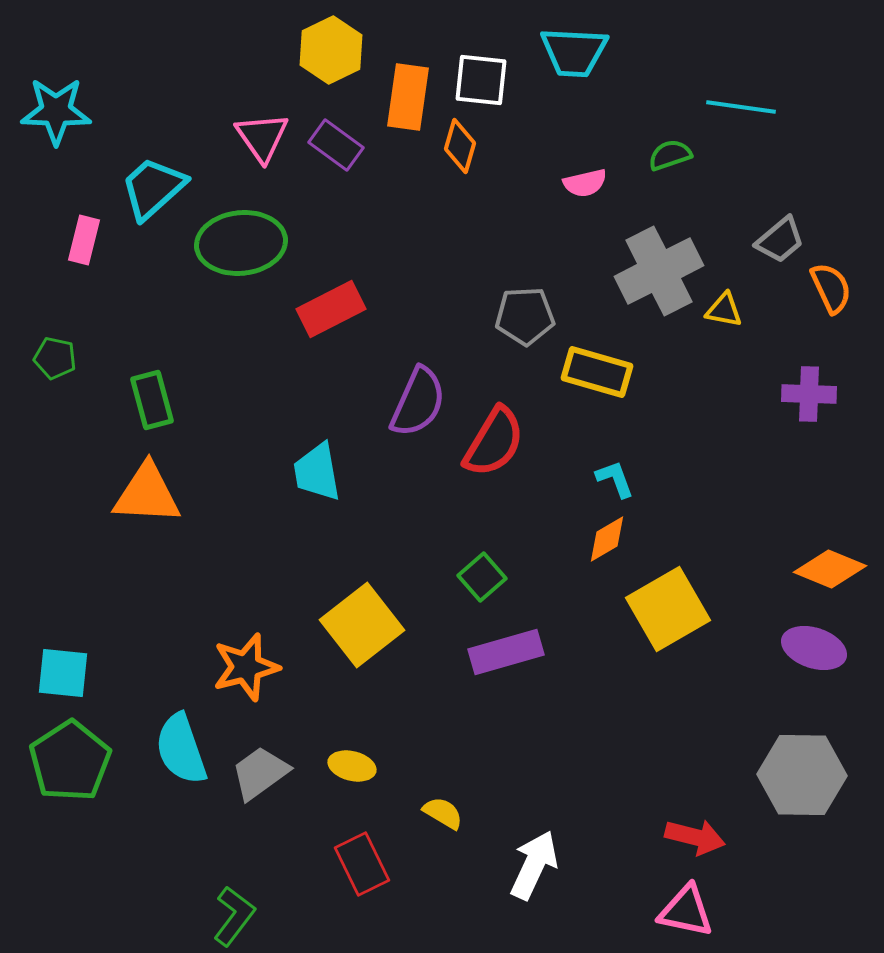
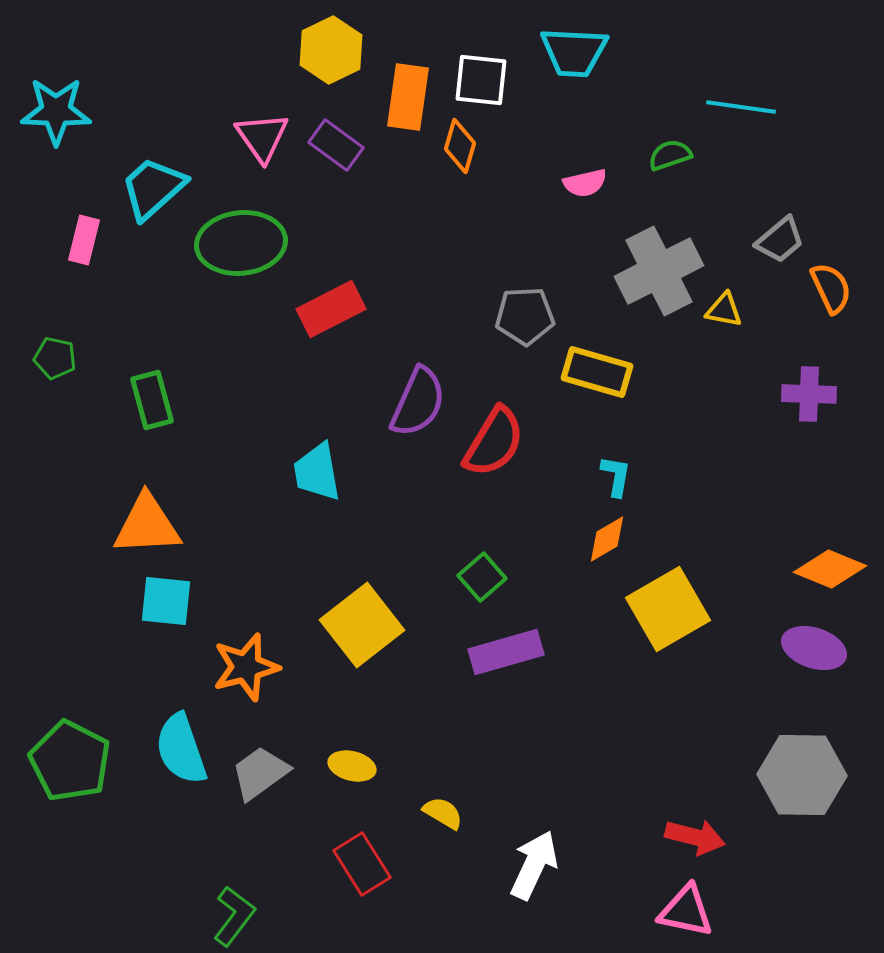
cyan L-shape at (615, 479): moved 1 px right, 3 px up; rotated 30 degrees clockwise
orange triangle at (147, 494): moved 31 px down; rotated 6 degrees counterclockwise
cyan square at (63, 673): moved 103 px right, 72 px up
green pentagon at (70, 761): rotated 12 degrees counterclockwise
red rectangle at (362, 864): rotated 6 degrees counterclockwise
